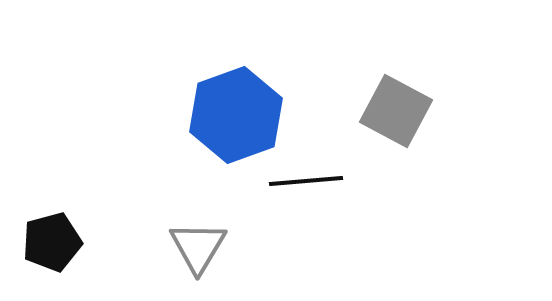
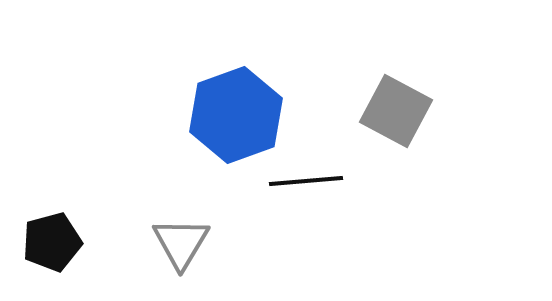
gray triangle: moved 17 px left, 4 px up
